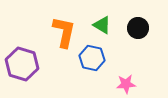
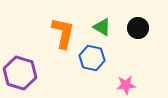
green triangle: moved 2 px down
orange L-shape: moved 1 px left, 1 px down
purple hexagon: moved 2 px left, 9 px down
pink star: moved 1 px down
